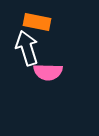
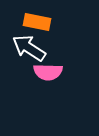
white arrow: moved 2 px right; rotated 40 degrees counterclockwise
